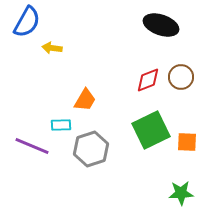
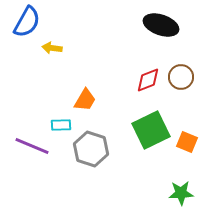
orange square: rotated 20 degrees clockwise
gray hexagon: rotated 24 degrees counterclockwise
